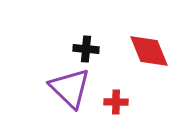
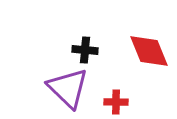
black cross: moved 1 px left, 1 px down
purple triangle: moved 2 px left
